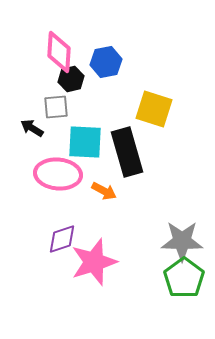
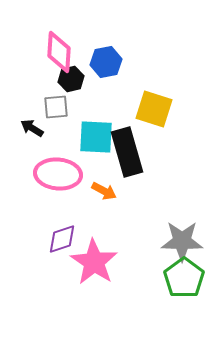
cyan square: moved 11 px right, 5 px up
pink star: rotated 21 degrees counterclockwise
